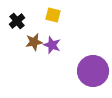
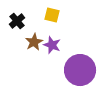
yellow square: moved 1 px left
brown star: rotated 18 degrees counterclockwise
purple circle: moved 13 px left, 1 px up
